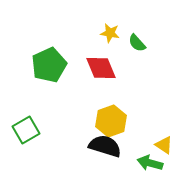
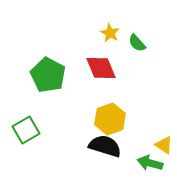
yellow star: rotated 18 degrees clockwise
green pentagon: moved 1 px left, 10 px down; rotated 20 degrees counterclockwise
yellow hexagon: moved 1 px left, 2 px up
